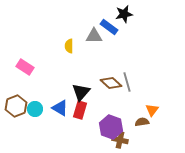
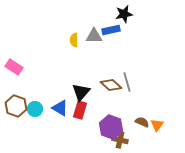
blue rectangle: moved 2 px right, 3 px down; rotated 48 degrees counterclockwise
yellow semicircle: moved 5 px right, 6 px up
pink rectangle: moved 11 px left
brown diamond: moved 2 px down
brown hexagon: rotated 20 degrees counterclockwise
orange triangle: moved 5 px right, 15 px down
brown semicircle: rotated 32 degrees clockwise
